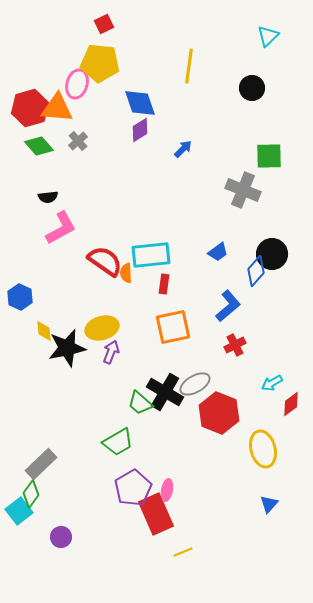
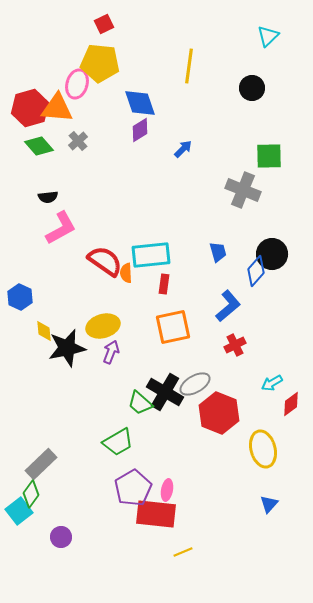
blue trapezoid at (218, 252): rotated 70 degrees counterclockwise
yellow ellipse at (102, 328): moved 1 px right, 2 px up
red rectangle at (156, 514): rotated 60 degrees counterclockwise
